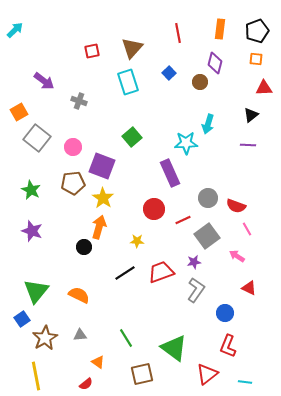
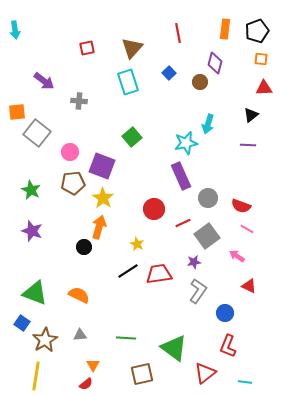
orange rectangle at (220, 29): moved 5 px right
cyan arrow at (15, 30): rotated 126 degrees clockwise
red square at (92, 51): moved 5 px left, 3 px up
orange square at (256, 59): moved 5 px right
gray cross at (79, 101): rotated 14 degrees counterclockwise
orange square at (19, 112): moved 2 px left; rotated 24 degrees clockwise
gray square at (37, 138): moved 5 px up
cyan star at (186, 143): rotated 10 degrees counterclockwise
pink circle at (73, 147): moved 3 px left, 5 px down
purple rectangle at (170, 173): moved 11 px right, 3 px down
red semicircle at (236, 206): moved 5 px right
red line at (183, 220): moved 3 px down
pink line at (247, 229): rotated 32 degrees counterclockwise
yellow star at (137, 241): moved 3 px down; rotated 24 degrees clockwise
red trapezoid at (161, 272): moved 2 px left, 2 px down; rotated 12 degrees clockwise
black line at (125, 273): moved 3 px right, 2 px up
red triangle at (249, 288): moved 2 px up
gray L-shape at (196, 290): moved 2 px right, 1 px down
green triangle at (36, 291): moved 1 px left, 2 px down; rotated 48 degrees counterclockwise
blue square at (22, 319): moved 4 px down; rotated 21 degrees counterclockwise
brown star at (45, 338): moved 2 px down
green line at (126, 338): rotated 54 degrees counterclockwise
orange triangle at (98, 362): moved 5 px left, 3 px down; rotated 24 degrees clockwise
red triangle at (207, 374): moved 2 px left, 1 px up
yellow line at (36, 376): rotated 20 degrees clockwise
